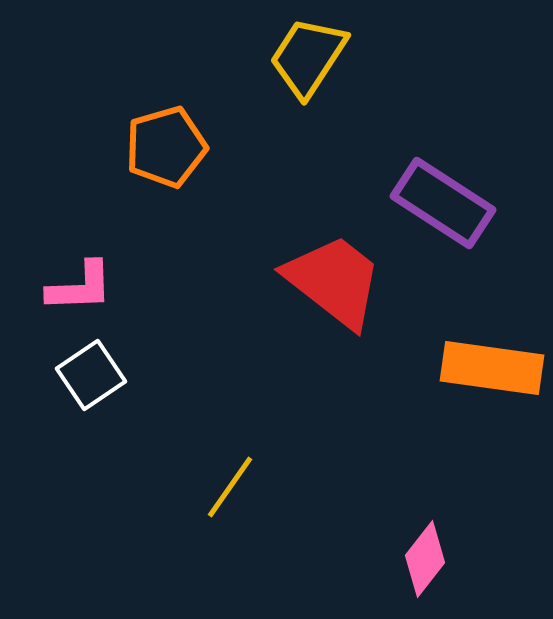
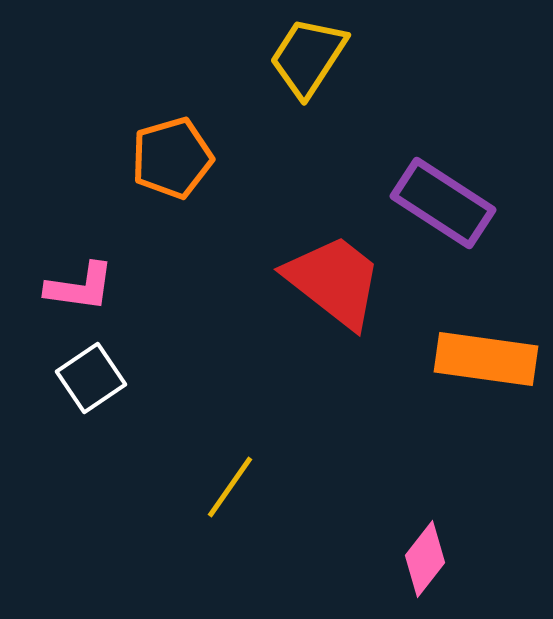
orange pentagon: moved 6 px right, 11 px down
pink L-shape: rotated 10 degrees clockwise
orange rectangle: moved 6 px left, 9 px up
white square: moved 3 px down
